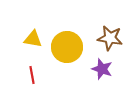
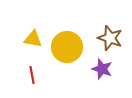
brown star: rotated 10 degrees clockwise
